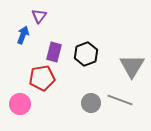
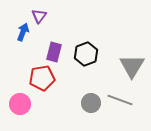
blue arrow: moved 3 px up
